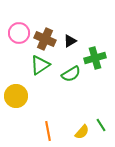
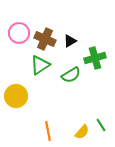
green semicircle: moved 1 px down
